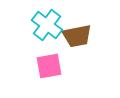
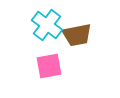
brown trapezoid: moved 1 px up
